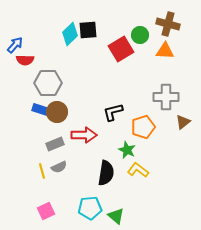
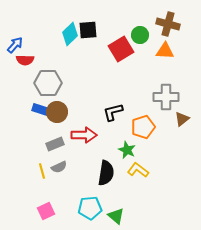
brown triangle: moved 1 px left, 3 px up
